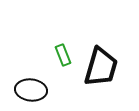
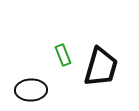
black ellipse: rotated 8 degrees counterclockwise
